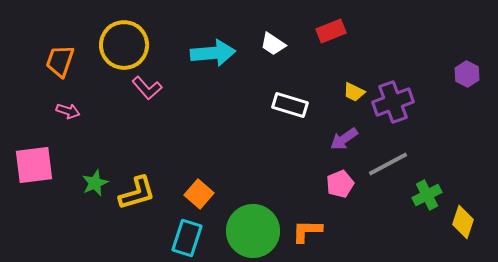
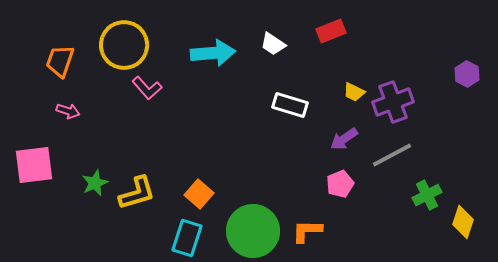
gray line: moved 4 px right, 9 px up
